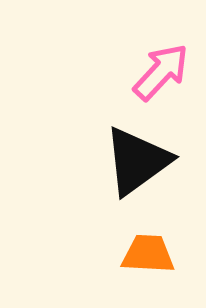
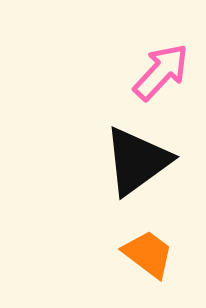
orange trapezoid: rotated 34 degrees clockwise
